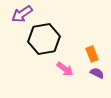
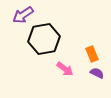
purple arrow: moved 1 px right, 1 px down
